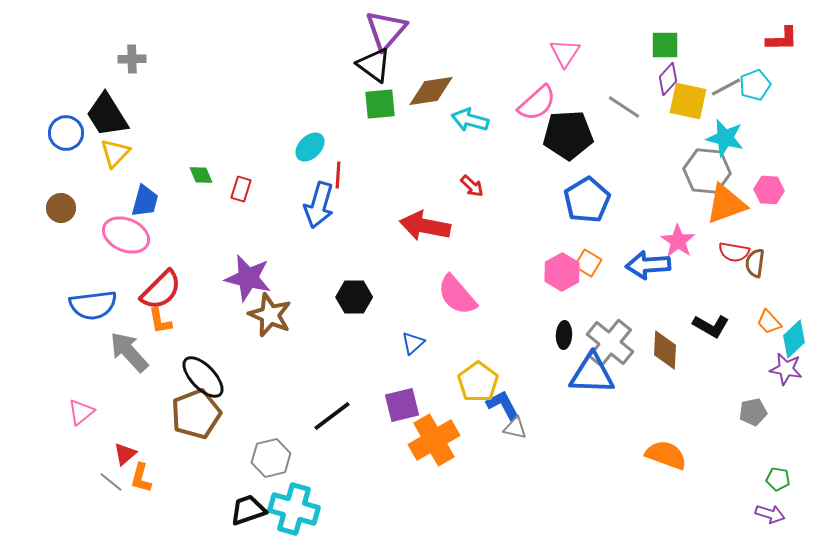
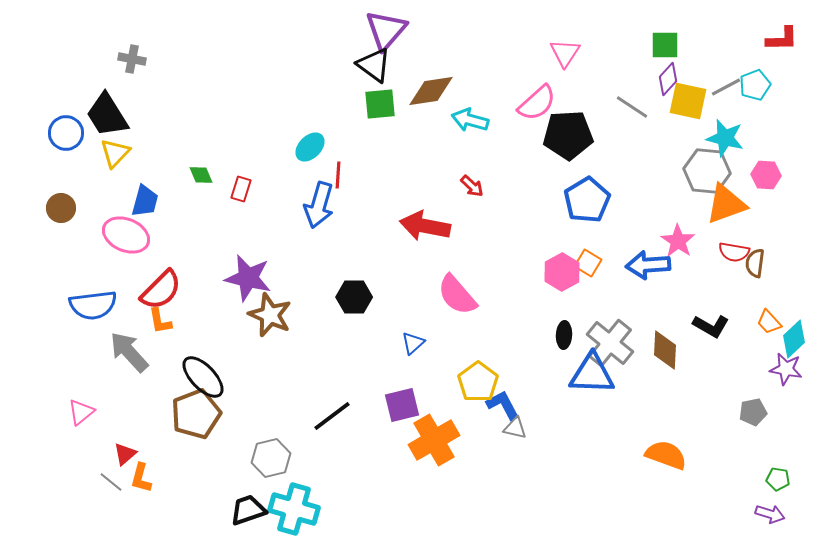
gray cross at (132, 59): rotated 12 degrees clockwise
gray line at (624, 107): moved 8 px right
pink hexagon at (769, 190): moved 3 px left, 15 px up
